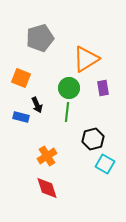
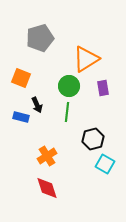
green circle: moved 2 px up
